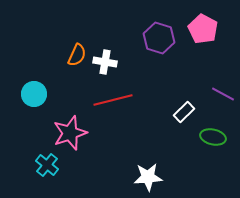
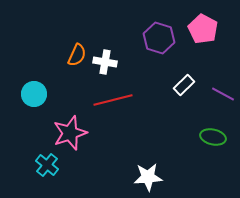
white rectangle: moved 27 px up
